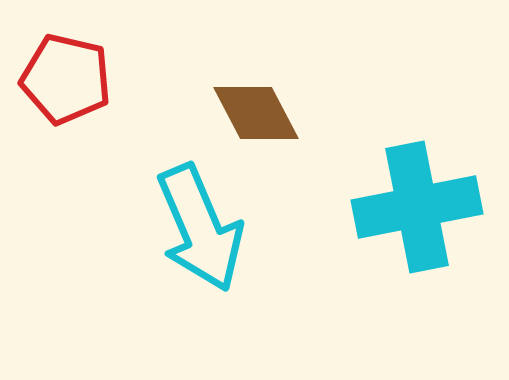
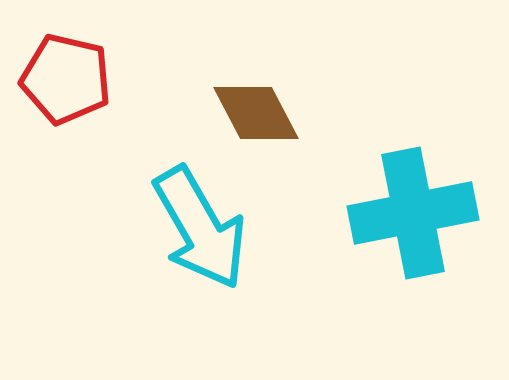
cyan cross: moved 4 px left, 6 px down
cyan arrow: rotated 7 degrees counterclockwise
